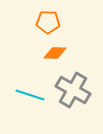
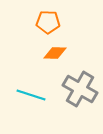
gray cross: moved 7 px right, 1 px up
cyan line: moved 1 px right
